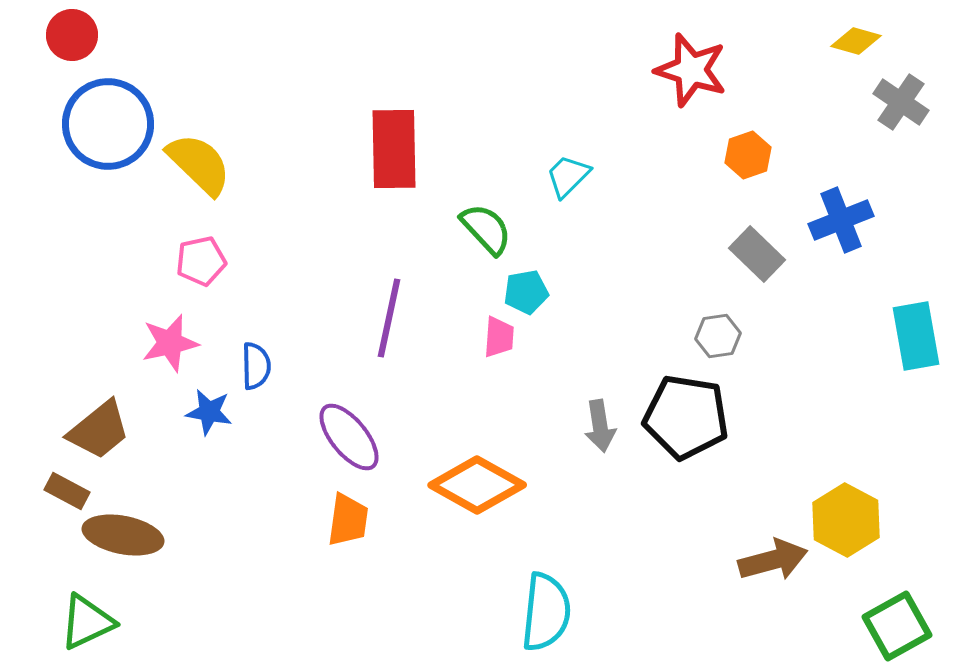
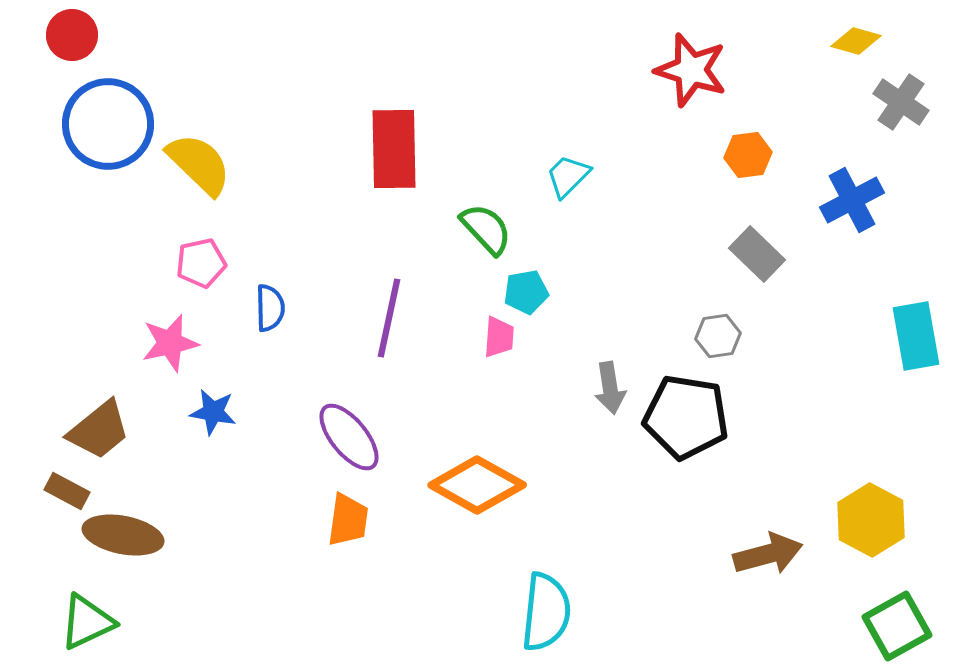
orange hexagon: rotated 12 degrees clockwise
blue cross: moved 11 px right, 20 px up; rotated 6 degrees counterclockwise
pink pentagon: moved 2 px down
blue semicircle: moved 14 px right, 58 px up
blue star: moved 4 px right
gray arrow: moved 10 px right, 38 px up
yellow hexagon: moved 25 px right
brown arrow: moved 5 px left, 6 px up
